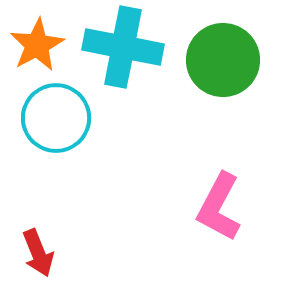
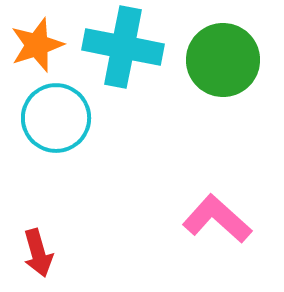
orange star: rotated 10 degrees clockwise
pink L-shape: moved 2 px left, 12 px down; rotated 104 degrees clockwise
red arrow: rotated 6 degrees clockwise
